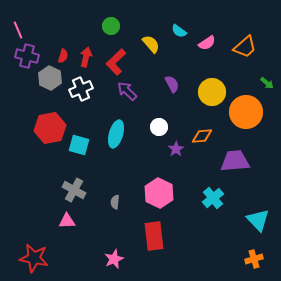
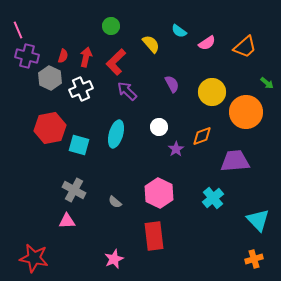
orange diamond: rotated 15 degrees counterclockwise
gray semicircle: rotated 56 degrees counterclockwise
